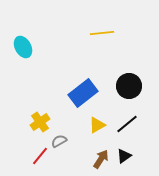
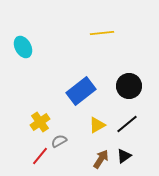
blue rectangle: moved 2 px left, 2 px up
